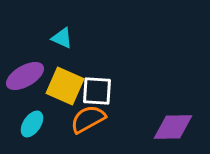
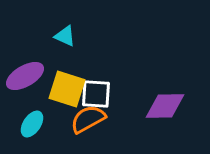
cyan triangle: moved 3 px right, 2 px up
yellow square: moved 2 px right, 3 px down; rotated 6 degrees counterclockwise
white square: moved 1 px left, 3 px down
purple diamond: moved 8 px left, 21 px up
